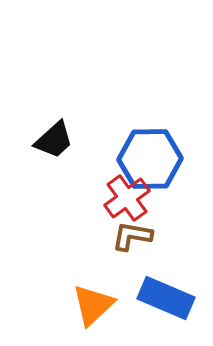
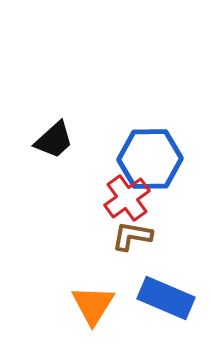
orange triangle: rotated 15 degrees counterclockwise
